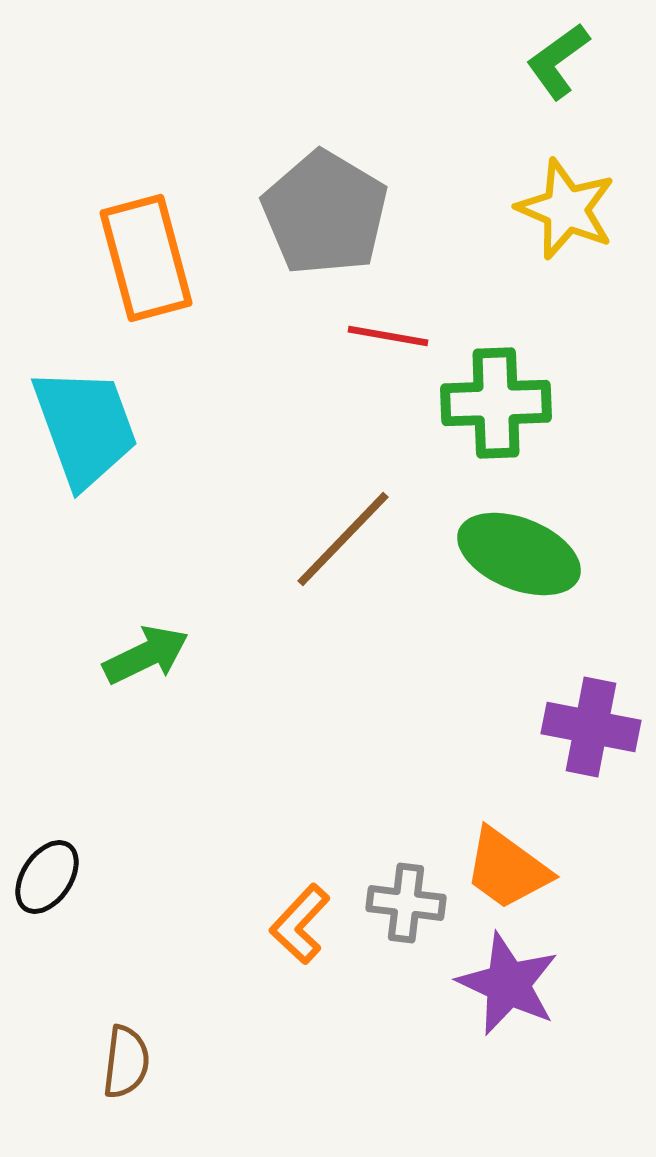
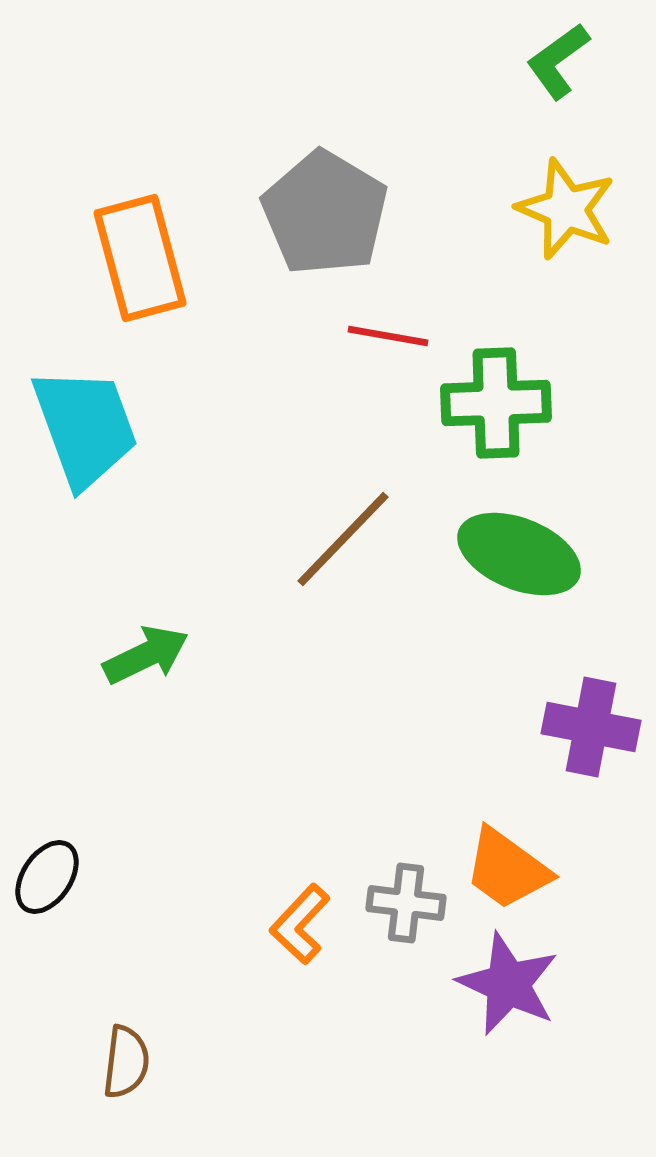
orange rectangle: moved 6 px left
